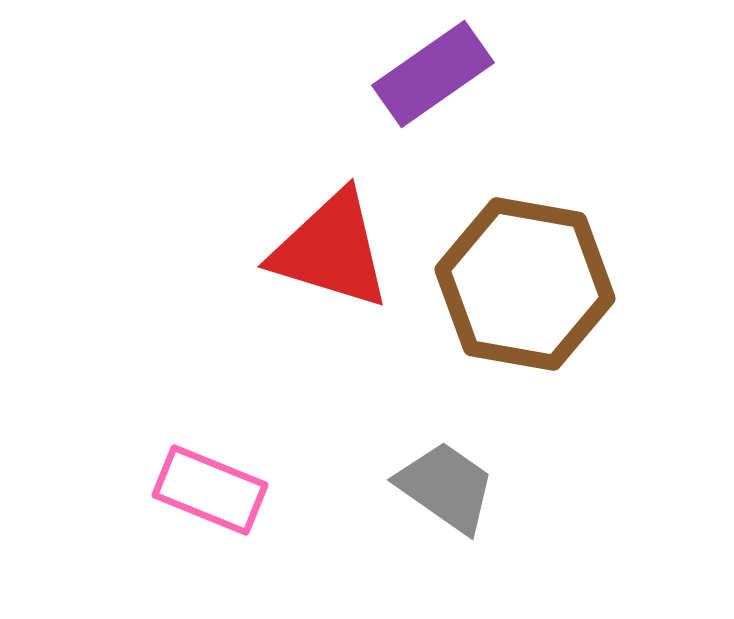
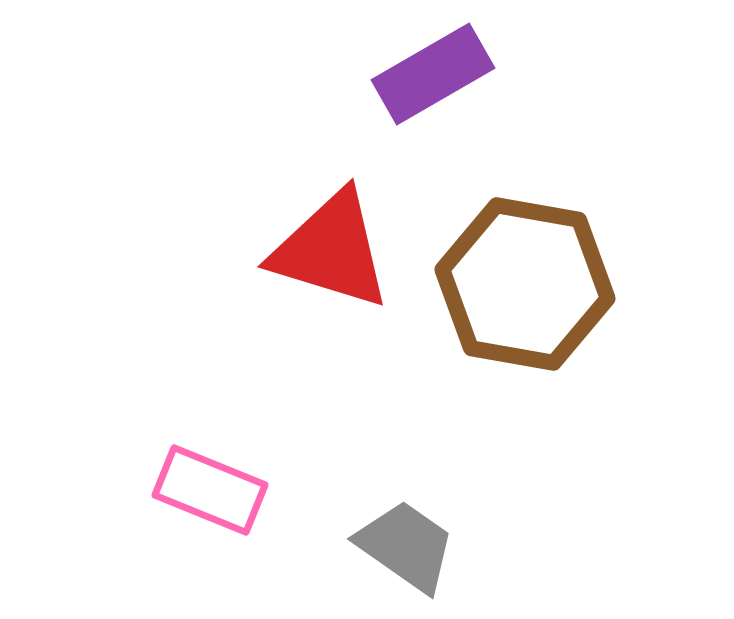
purple rectangle: rotated 5 degrees clockwise
gray trapezoid: moved 40 px left, 59 px down
